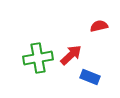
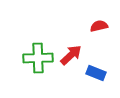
green cross: rotated 8 degrees clockwise
blue rectangle: moved 6 px right, 4 px up
